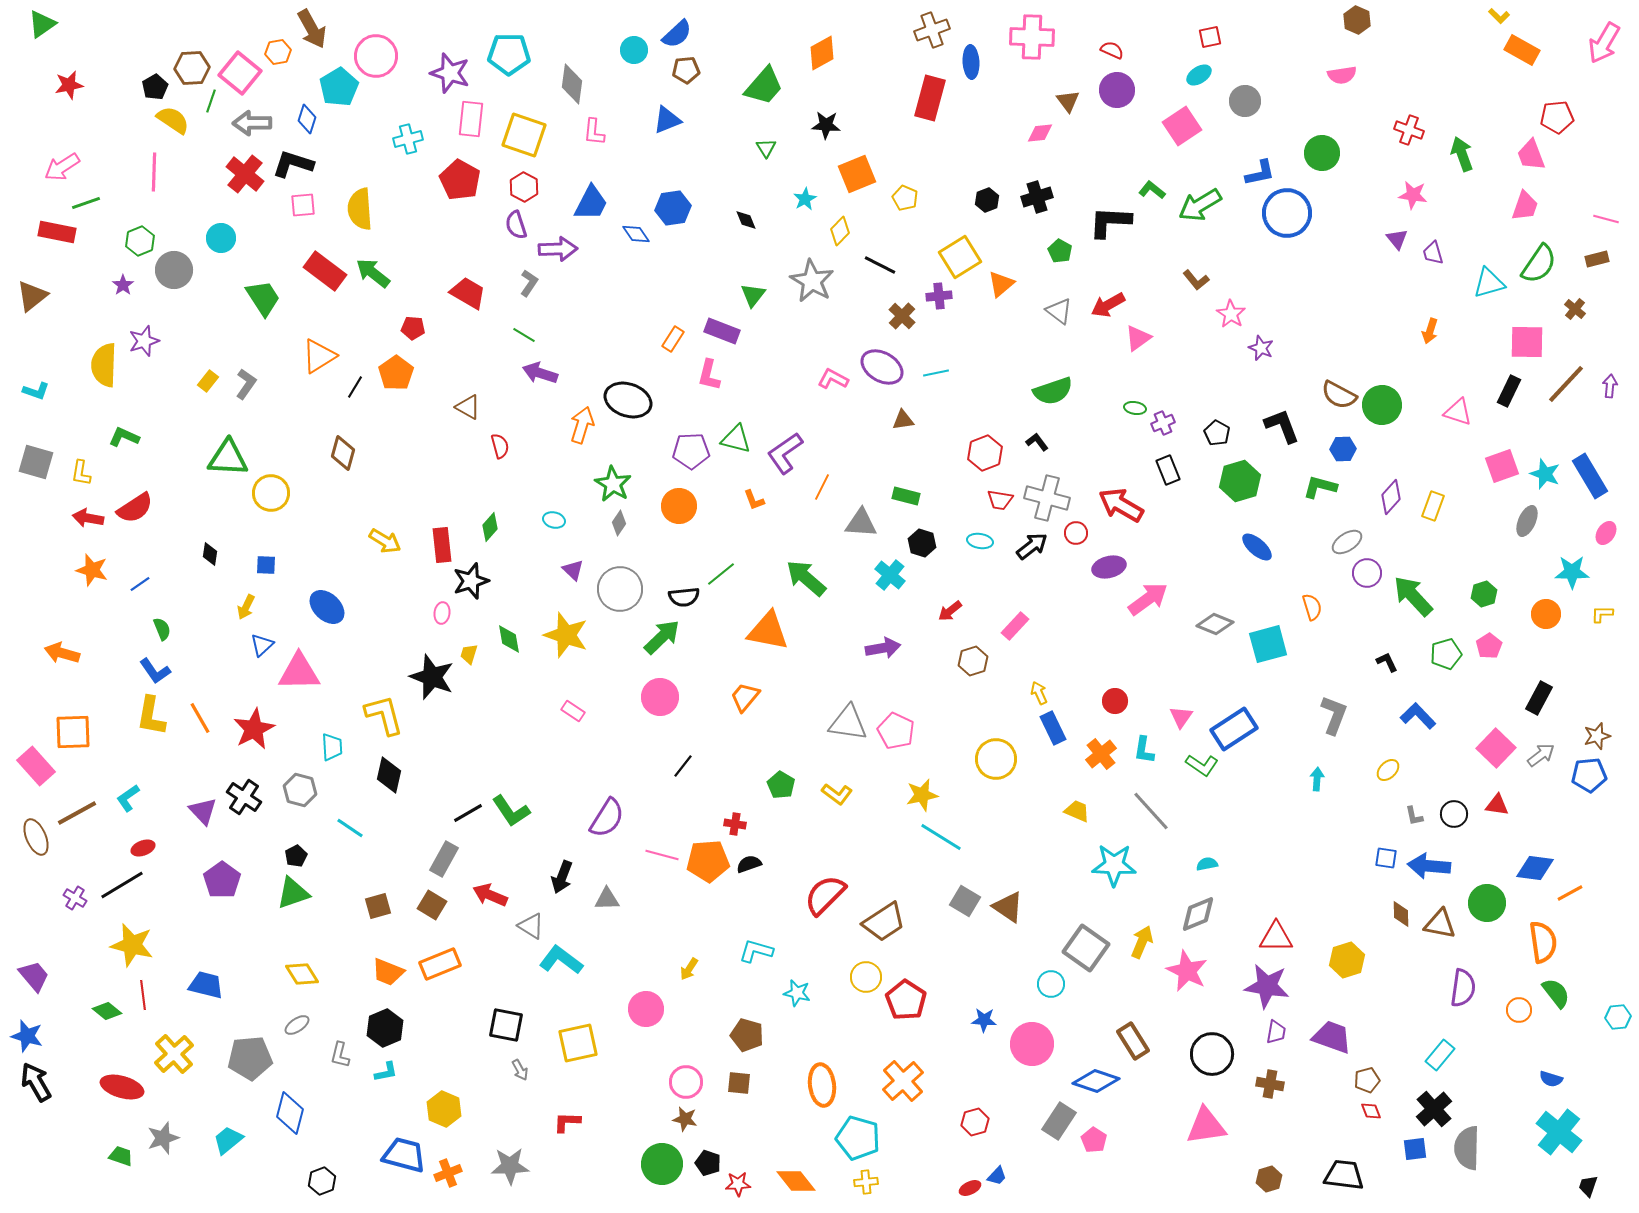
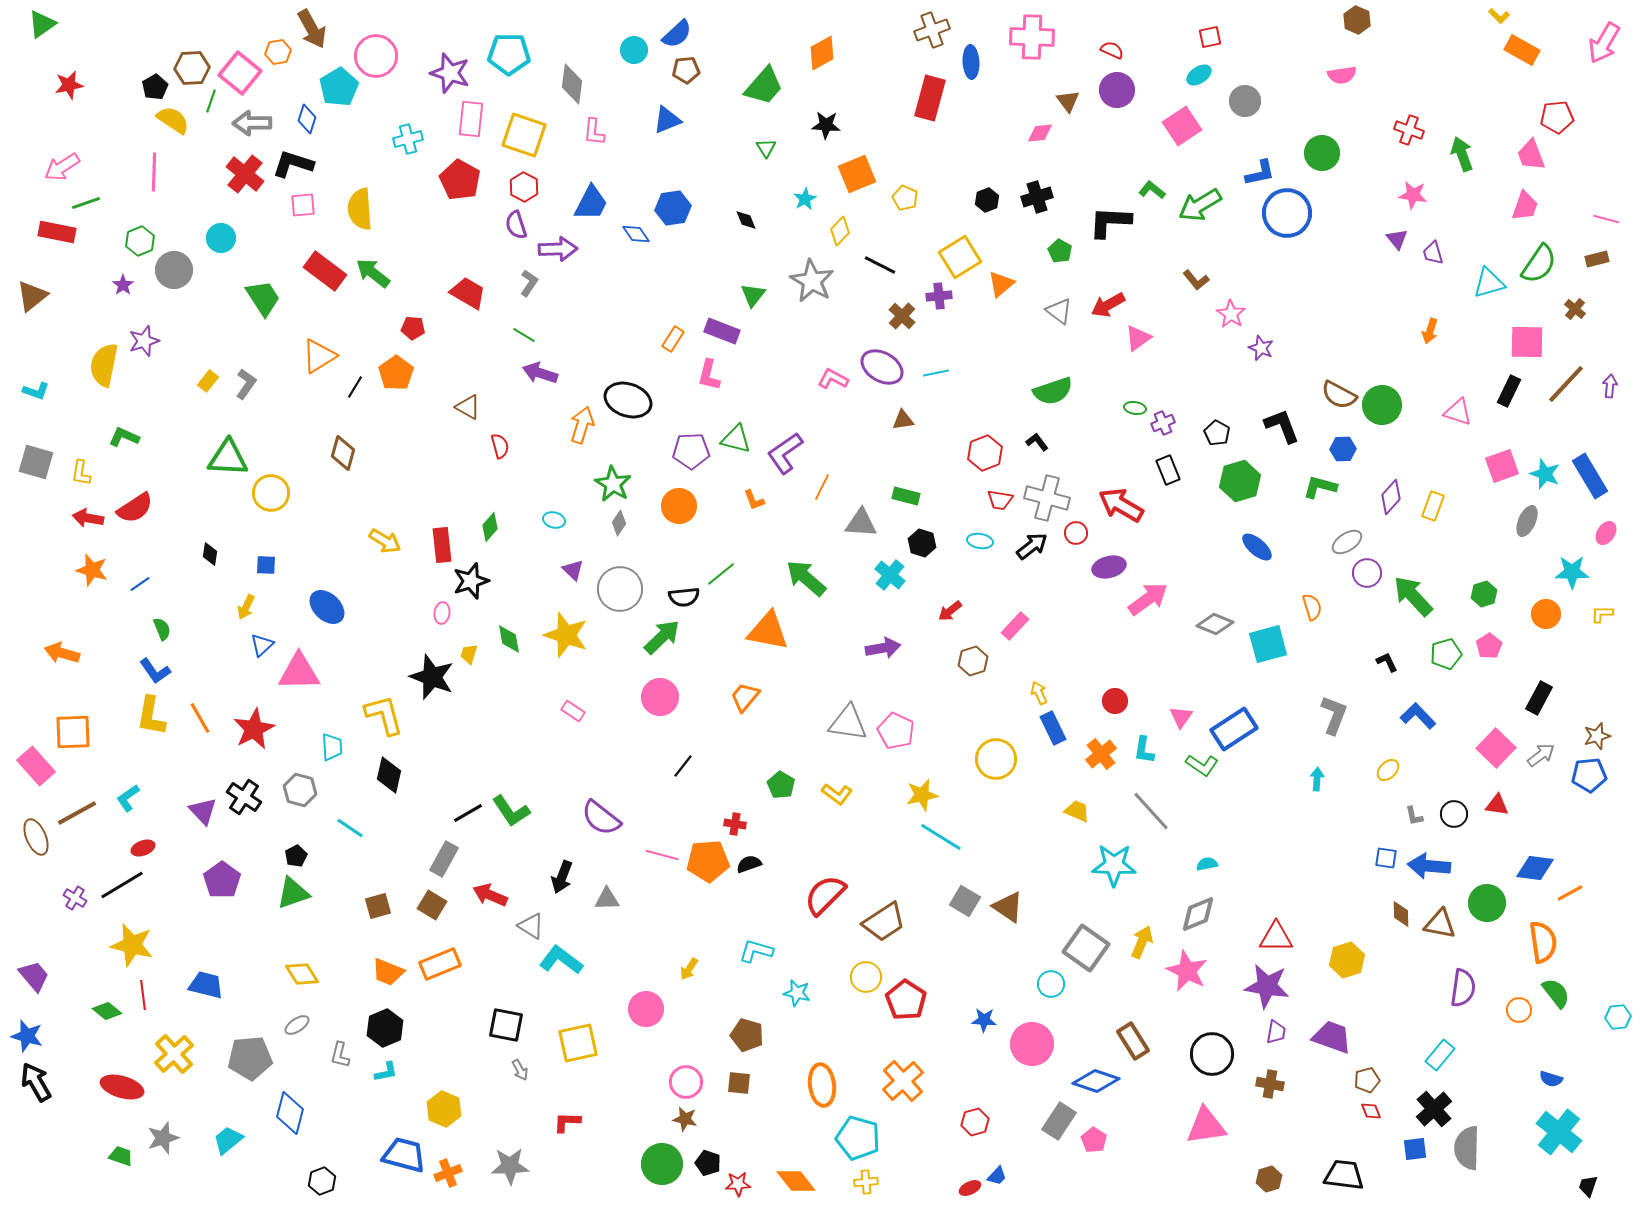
yellow semicircle at (104, 365): rotated 9 degrees clockwise
purple semicircle at (607, 818): moved 6 px left; rotated 96 degrees clockwise
